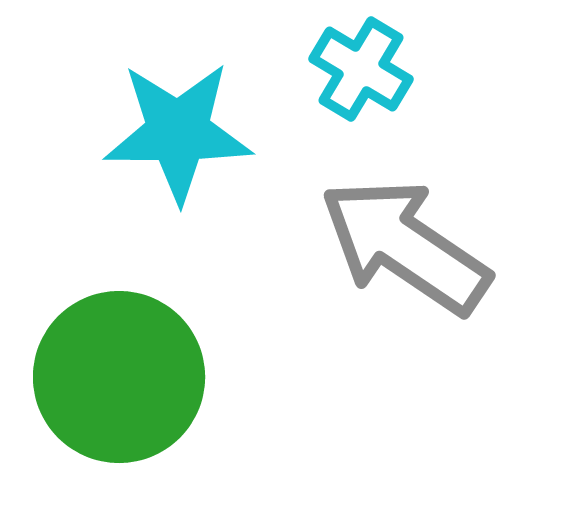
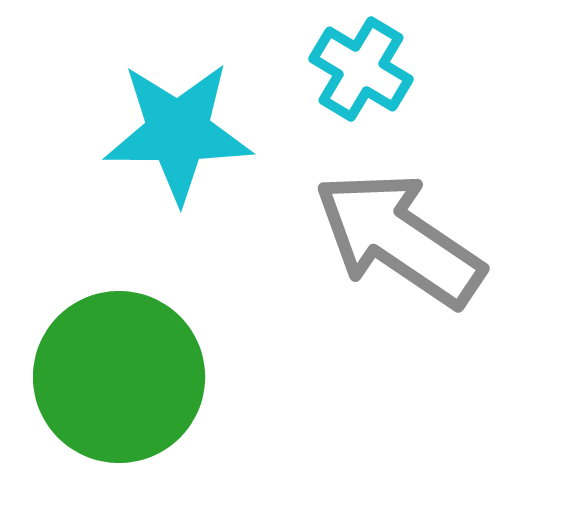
gray arrow: moved 6 px left, 7 px up
